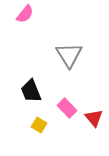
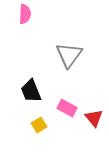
pink semicircle: rotated 36 degrees counterclockwise
gray triangle: rotated 8 degrees clockwise
pink rectangle: rotated 18 degrees counterclockwise
yellow square: rotated 28 degrees clockwise
